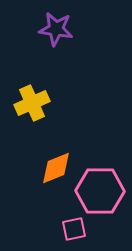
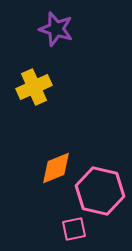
purple star: rotated 8 degrees clockwise
yellow cross: moved 2 px right, 16 px up
pink hexagon: rotated 12 degrees clockwise
